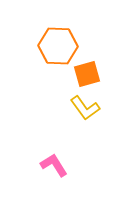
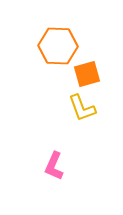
yellow L-shape: moved 3 px left; rotated 16 degrees clockwise
pink L-shape: moved 1 px down; rotated 124 degrees counterclockwise
